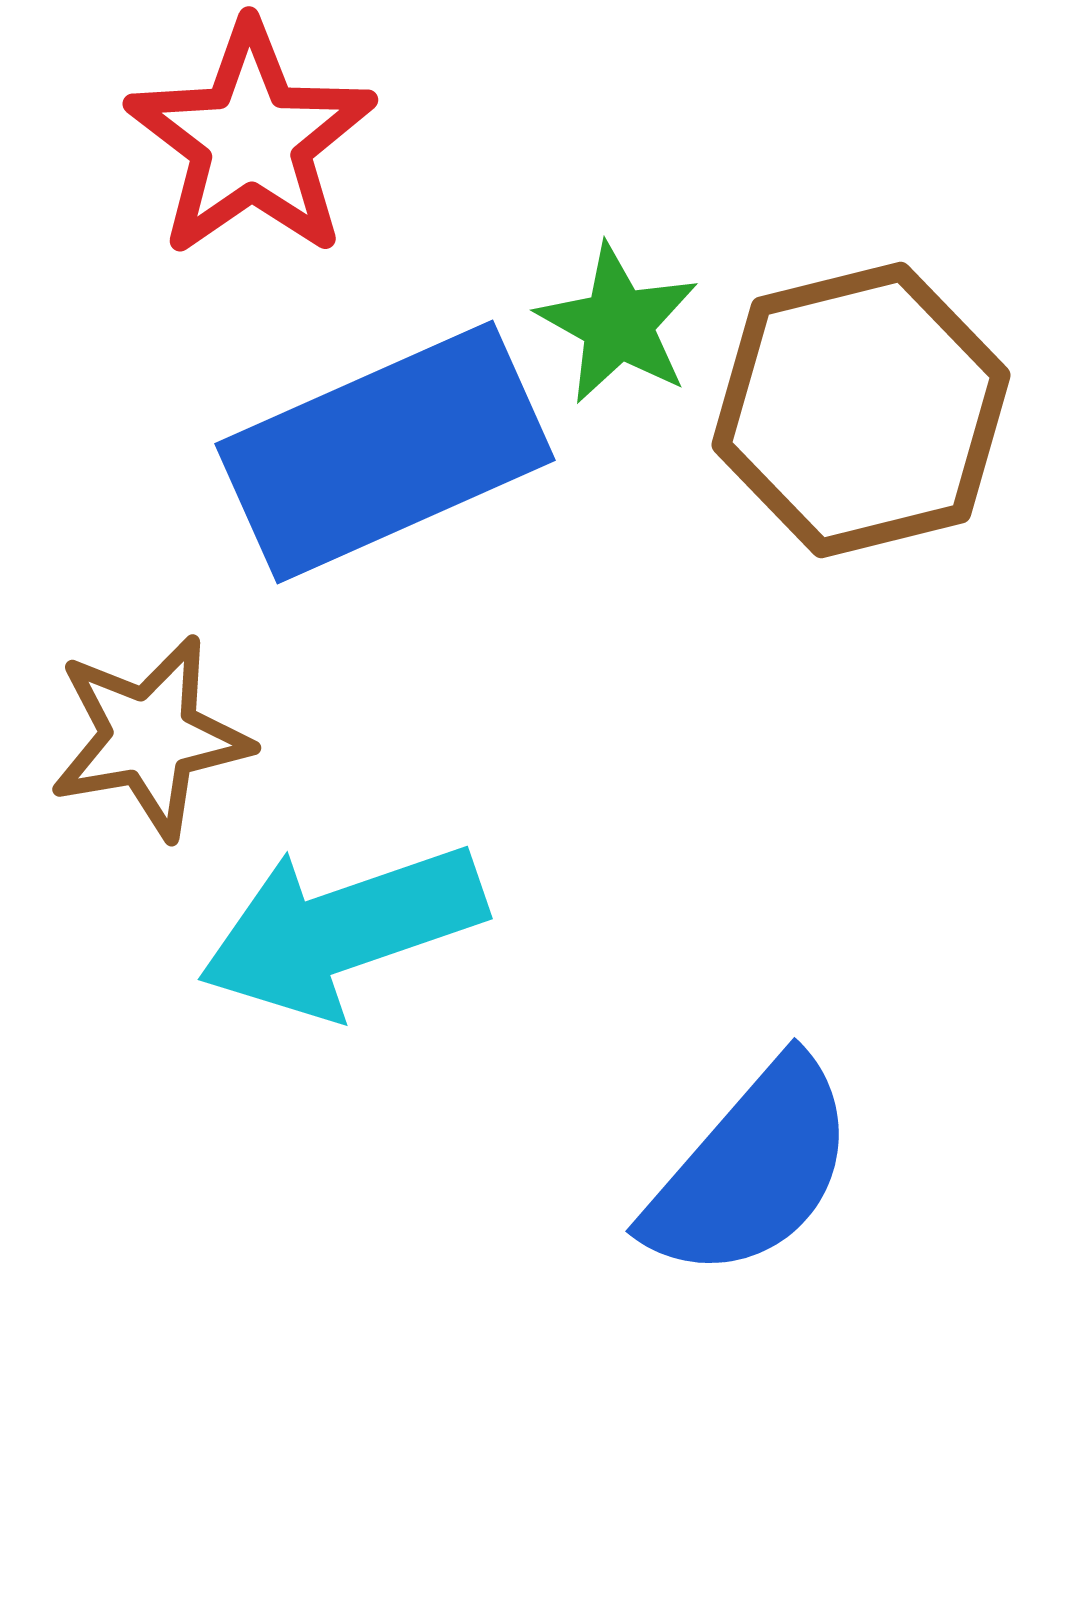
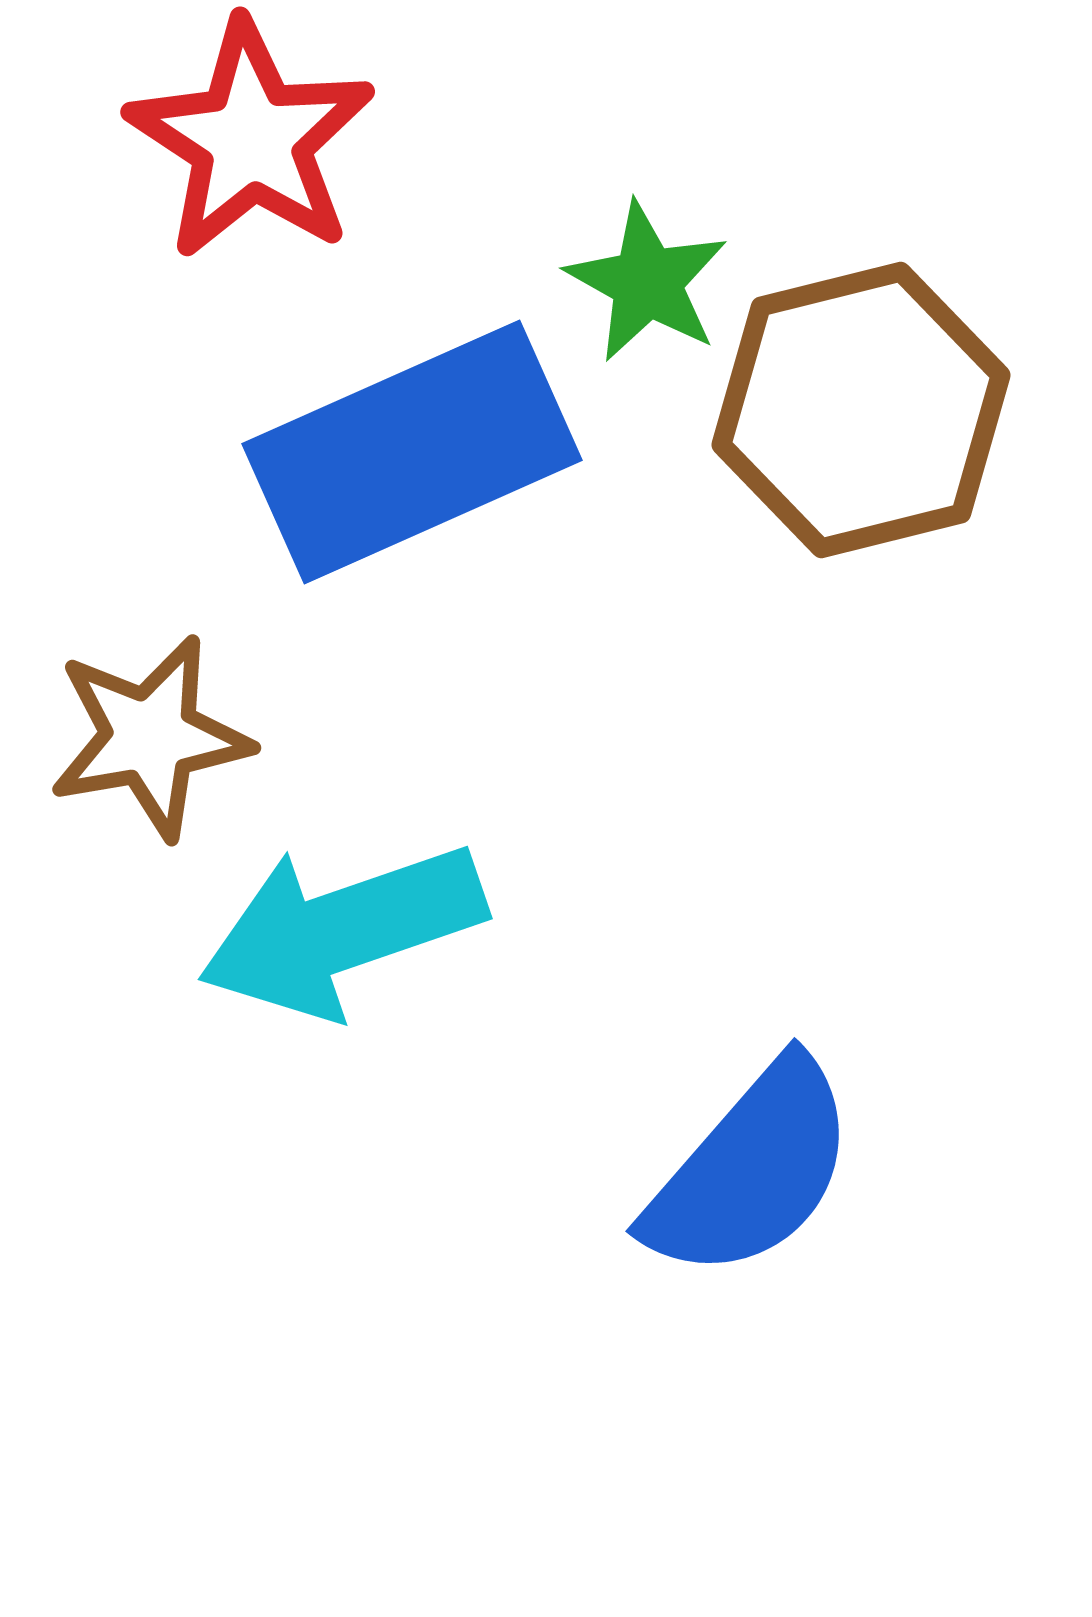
red star: rotated 4 degrees counterclockwise
green star: moved 29 px right, 42 px up
blue rectangle: moved 27 px right
